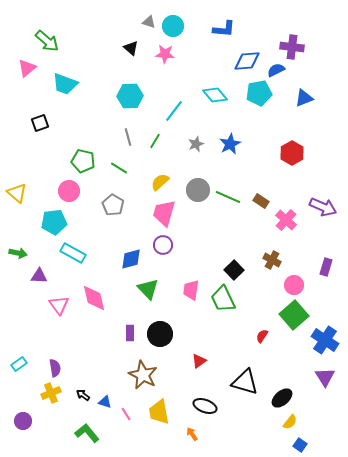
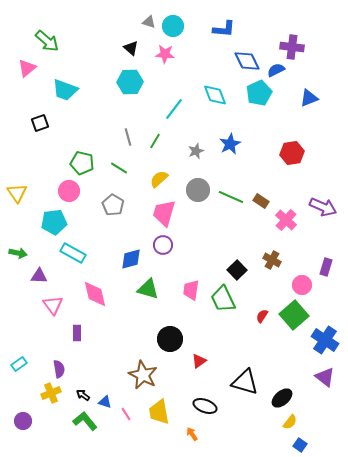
blue diamond at (247, 61): rotated 68 degrees clockwise
cyan trapezoid at (65, 84): moved 6 px down
cyan pentagon at (259, 93): rotated 15 degrees counterclockwise
cyan diamond at (215, 95): rotated 20 degrees clockwise
cyan hexagon at (130, 96): moved 14 px up
blue triangle at (304, 98): moved 5 px right
cyan line at (174, 111): moved 2 px up
gray star at (196, 144): moved 7 px down
red hexagon at (292, 153): rotated 20 degrees clockwise
green pentagon at (83, 161): moved 1 px left, 2 px down
yellow semicircle at (160, 182): moved 1 px left, 3 px up
yellow triangle at (17, 193): rotated 15 degrees clockwise
green line at (228, 197): moved 3 px right
black square at (234, 270): moved 3 px right
pink circle at (294, 285): moved 8 px right
green triangle at (148, 289): rotated 30 degrees counterclockwise
pink diamond at (94, 298): moved 1 px right, 4 px up
pink triangle at (59, 305): moved 6 px left
purple rectangle at (130, 333): moved 53 px left
black circle at (160, 334): moved 10 px right, 5 px down
red semicircle at (262, 336): moved 20 px up
purple semicircle at (55, 368): moved 4 px right, 1 px down
purple triangle at (325, 377): rotated 20 degrees counterclockwise
green L-shape at (87, 433): moved 2 px left, 12 px up
